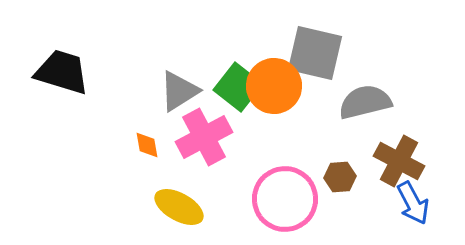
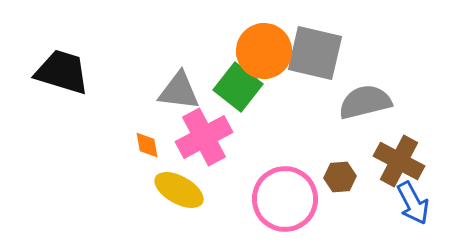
orange circle: moved 10 px left, 35 px up
gray triangle: rotated 39 degrees clockwise
yellow ellipse: moved 17 px up
